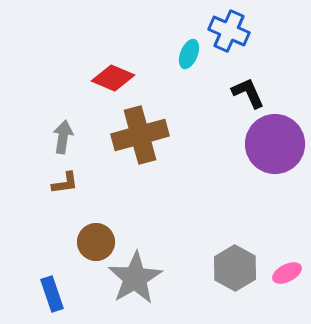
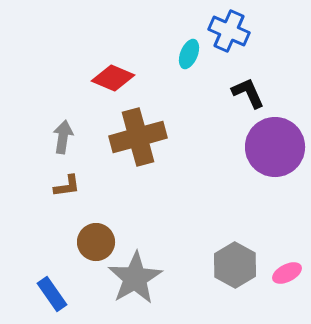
brown cross: moved 2 px left, 2 px down
purple circle: moved 3 px down
brown L-shape: moved 2 px right, 3 px down
gray hexagon: moved 3 px up
blue rectangle: rotated 16 degrees counterclockwise
